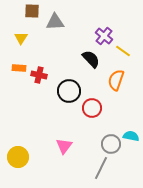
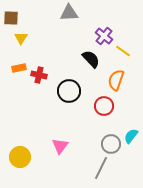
brown square: moved 21 px left, 7 px down
gray triangle: moved 14 px right, 9 px up
orange rectangle: rotated 16 degrees counterclockwise
red circle: moved 12 px right, 2 px up
cyan semicircle: rotated 63 degrees counterclockwise
pink triangle: moved 4 px left
yellow circle: moved 2 px right
